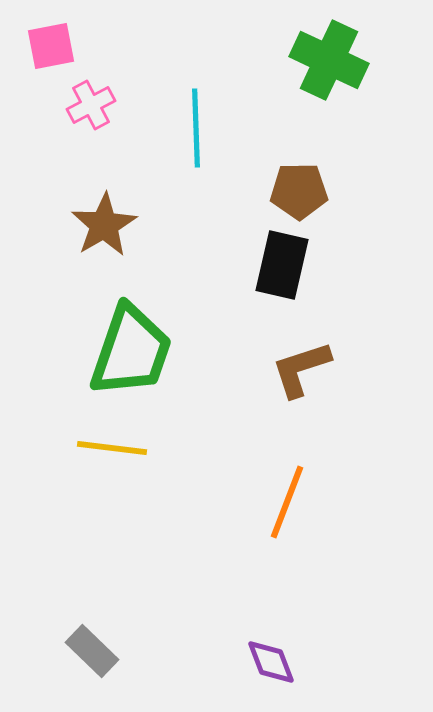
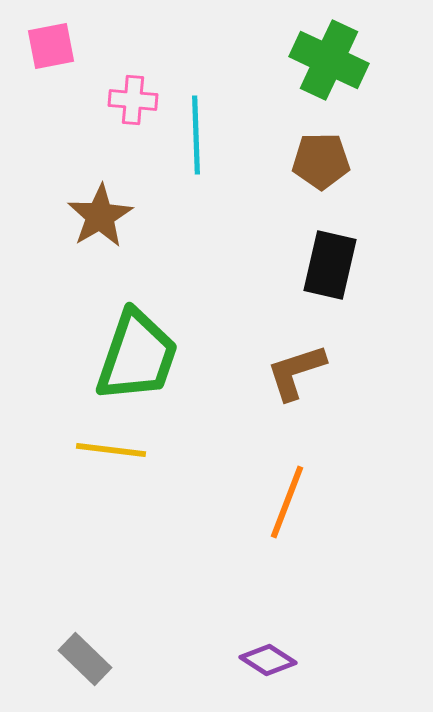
pink cross: moved 42 px right, 5 px up; rotated 33 degrees clockwise
cyan line: moved 7 px down
brown pentagon: moved 22 px right, 30 px up
brown star: moved 4 px left, 9 px up
black rectangle: moved 48 px right
green trapezoid: moved 6 px right, 5 px down
brown L-shape: moved 5 px left, 3 px down
yellow line: moved 1 px left, 2 px down
gray rectangle: moved 7 px left, 8 px down
purple diamond: moved 3 px left, 2 px up; rotated 36 degrees counterclockwise
